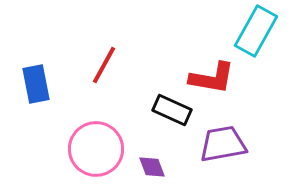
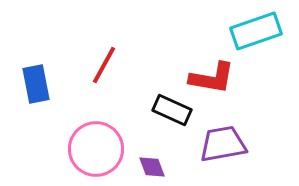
cyan rectangle: rotated 42 degrees clockwise
